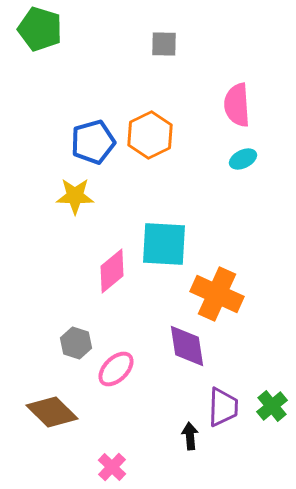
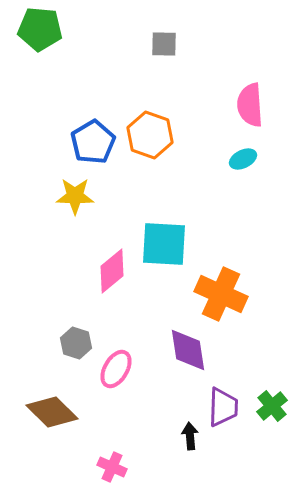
green pentagon: rotated 12 degrees counterclockwise
pink semicircle: moved 13 px right
orange hexagon: rotated 15 degrees counterclockwise
blue pentagon: rotated 15 degrees counterclockwise
orange cross: moved 4 px right
purple diamond: moved 1 px right, 4 px down
pink ellipse: rotated 15 degrees counterclockwise
pink cross: rotated 20 degrees counterclockwise
